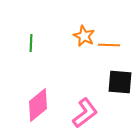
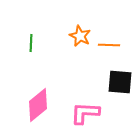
orange star: moved 4 px left
pink L-shape: rotated 140 degrees counterclockwise
